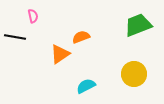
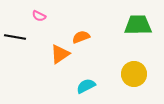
pink semicircle: moved 6 px right; rotated 128 degrees clockwise
green trapezoid: rotated 20 degrees clockwise
